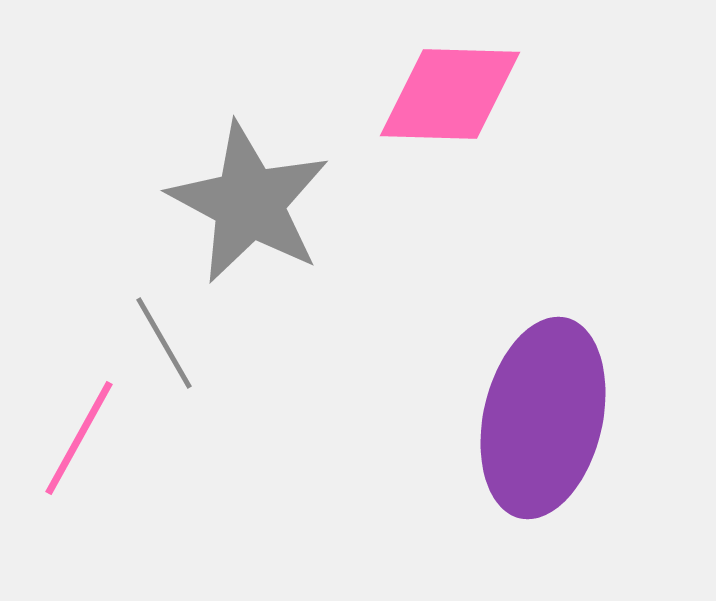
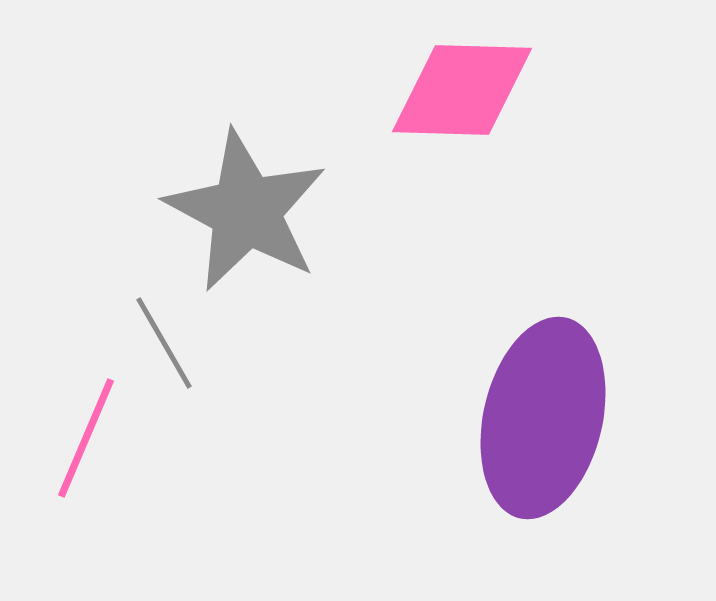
pink diamond: moved 12 px right, 4 px up
gray star: moved 3 px left, 8 px down
pink line: moved 7 px right; rotated 6 degrees counterclockwise
